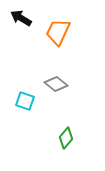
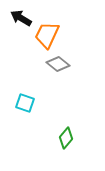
orange trapezoid: moved 11 px left, 3 px down
gray diamond: moved 2 px right, 20 px up
cyan square: moved 2 px down
